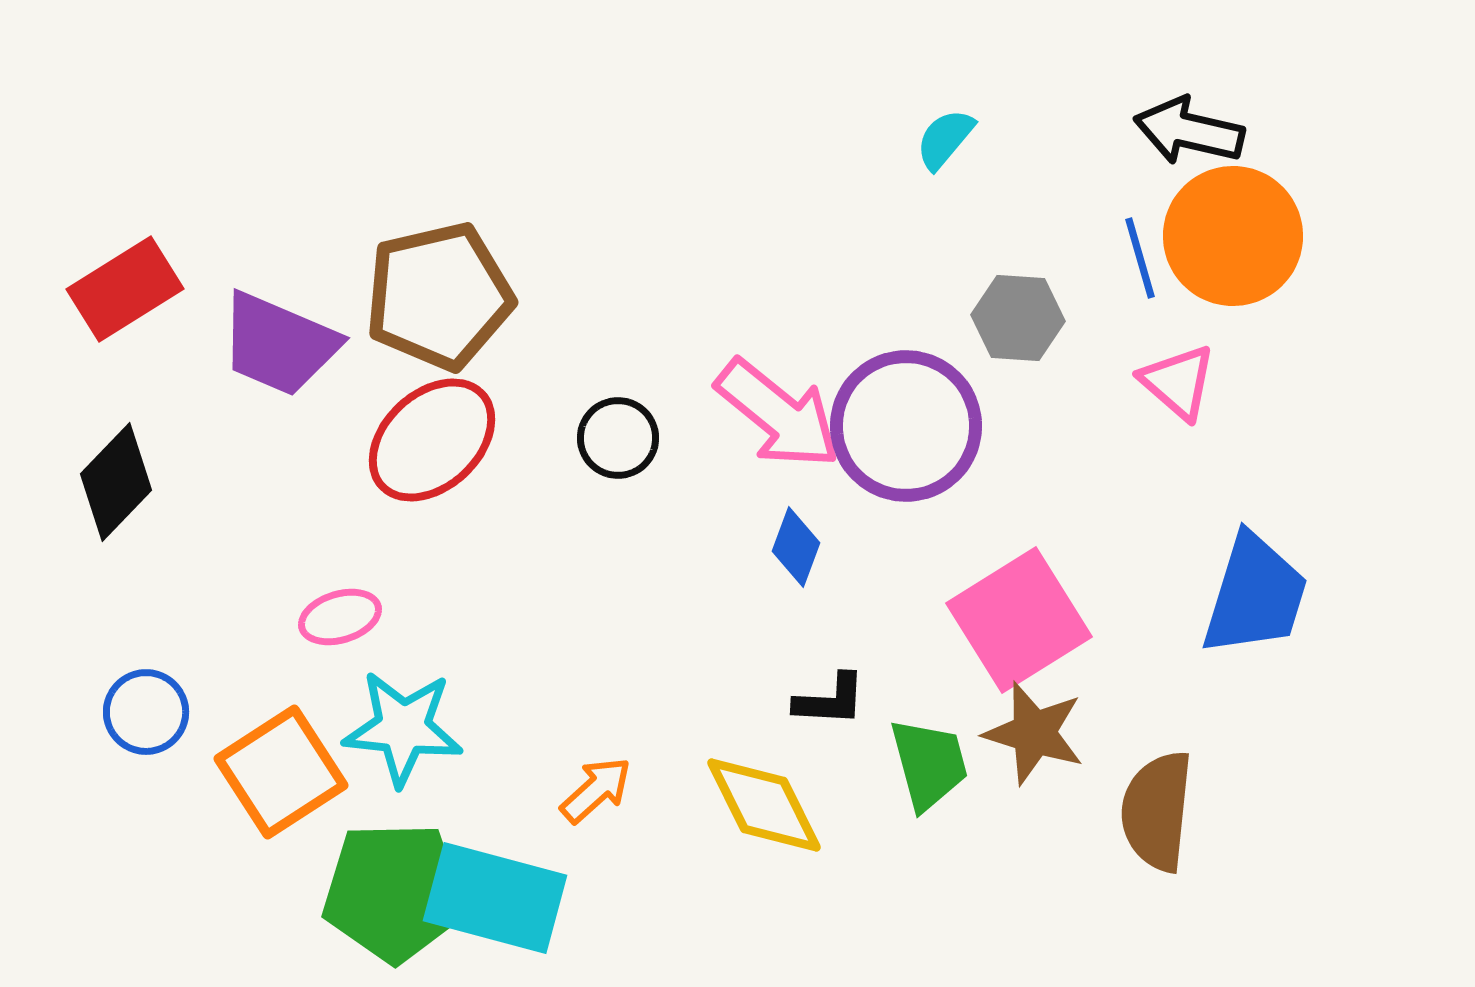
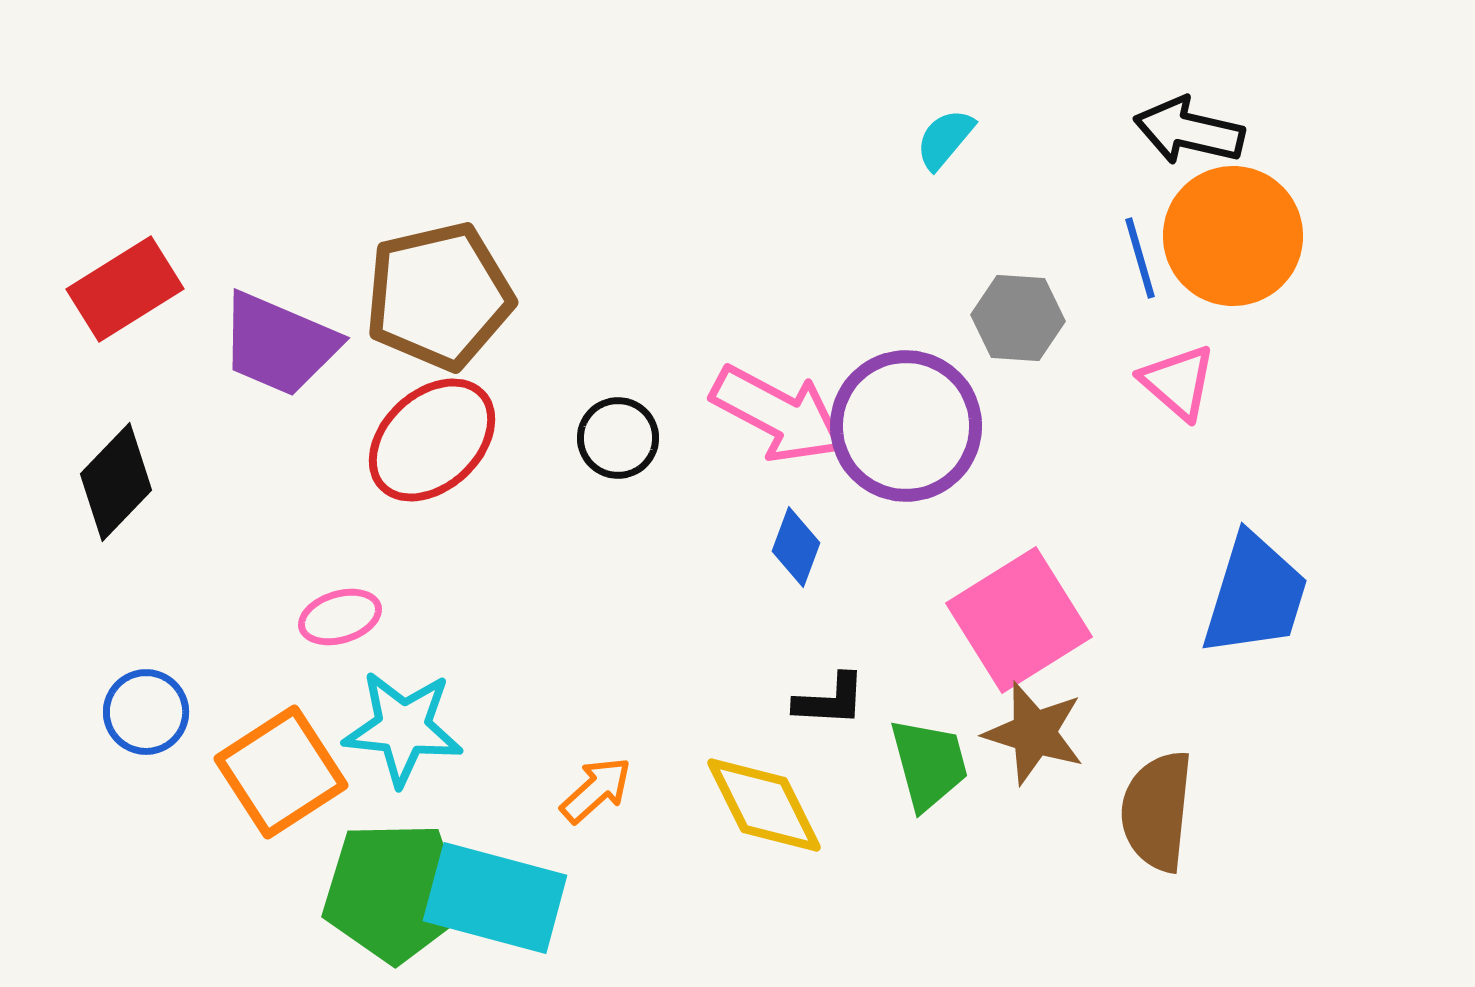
pink arrow: rotated 11 degrees counterclockwise
